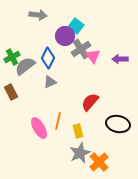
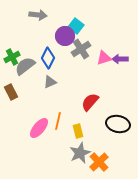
pink triangle: moved 11 px right, 2 px down; rotated 49 degrees clockwise
pink ellipse: rotated 70 degrees clockwise
